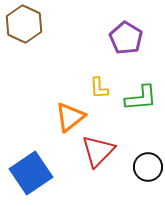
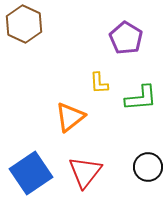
yellow L-shape: moved 5 px up
red triangle: moved 13 px left, 21 px down; rotated 6 degrees counterclockwise
